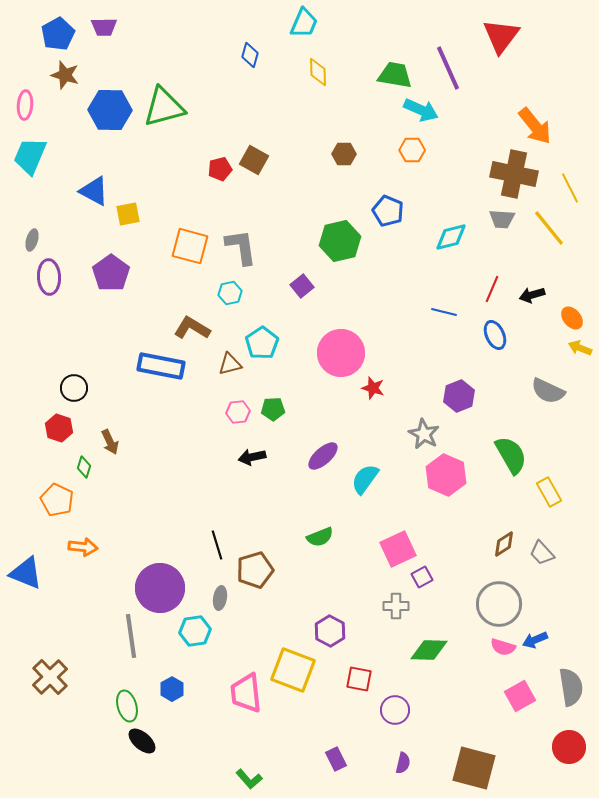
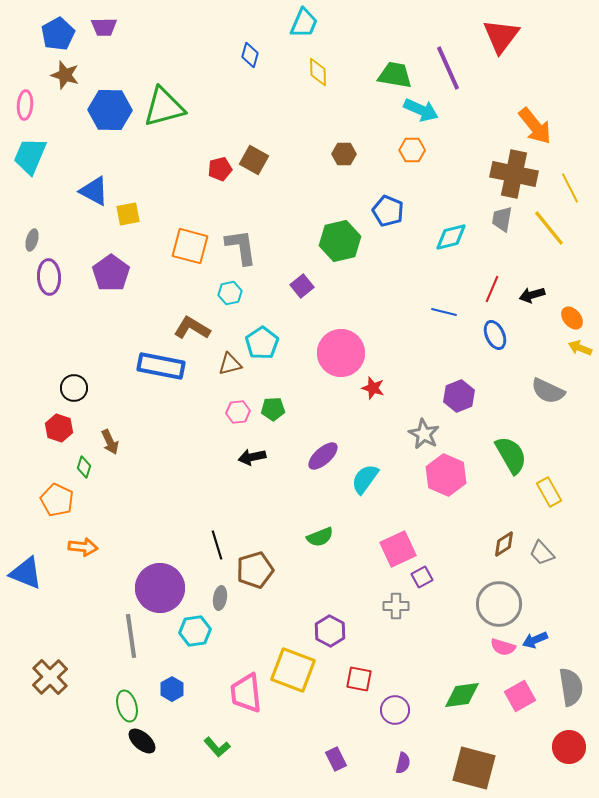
gray trapezoid at (502, 219): rotated 96 degrees clockwise
green diamond at (429, 650): moved 33 px right, 45 px down; rotated 9 degrees counterclockwise
green L-shape at (249, 779): moved 32 px left, 32 px up
